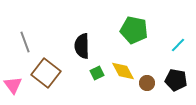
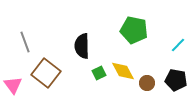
green square: moved 2 px right
